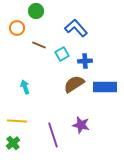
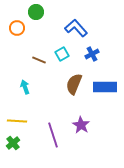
green circle: moved 1 px down
brown line: moved 15 px down
blue cross: moved 7 px right, 7 px up; rotated 24 degrees counterclockwise
brown semicircle: rotated 35 degrees counterclockwise
purple star: rotated 18 degrees clockwise
